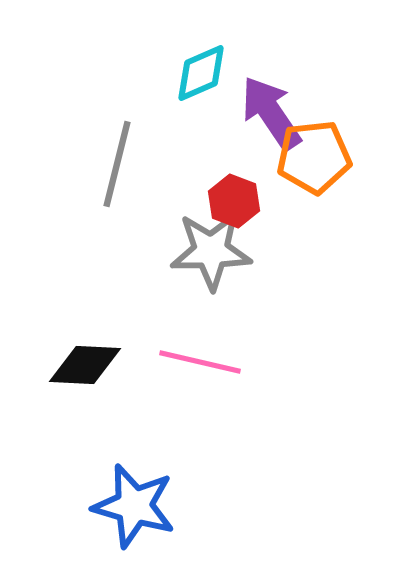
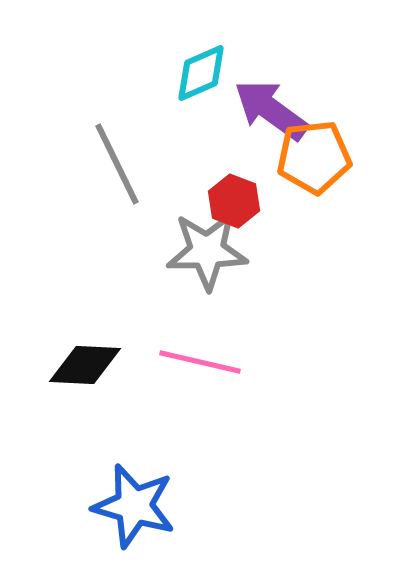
purple arrow: moved 3 px up; rotated 20 degrees counterclockwise
gray line: rotated 40 degrees counterclockwise
gray star: moved 4 px left
